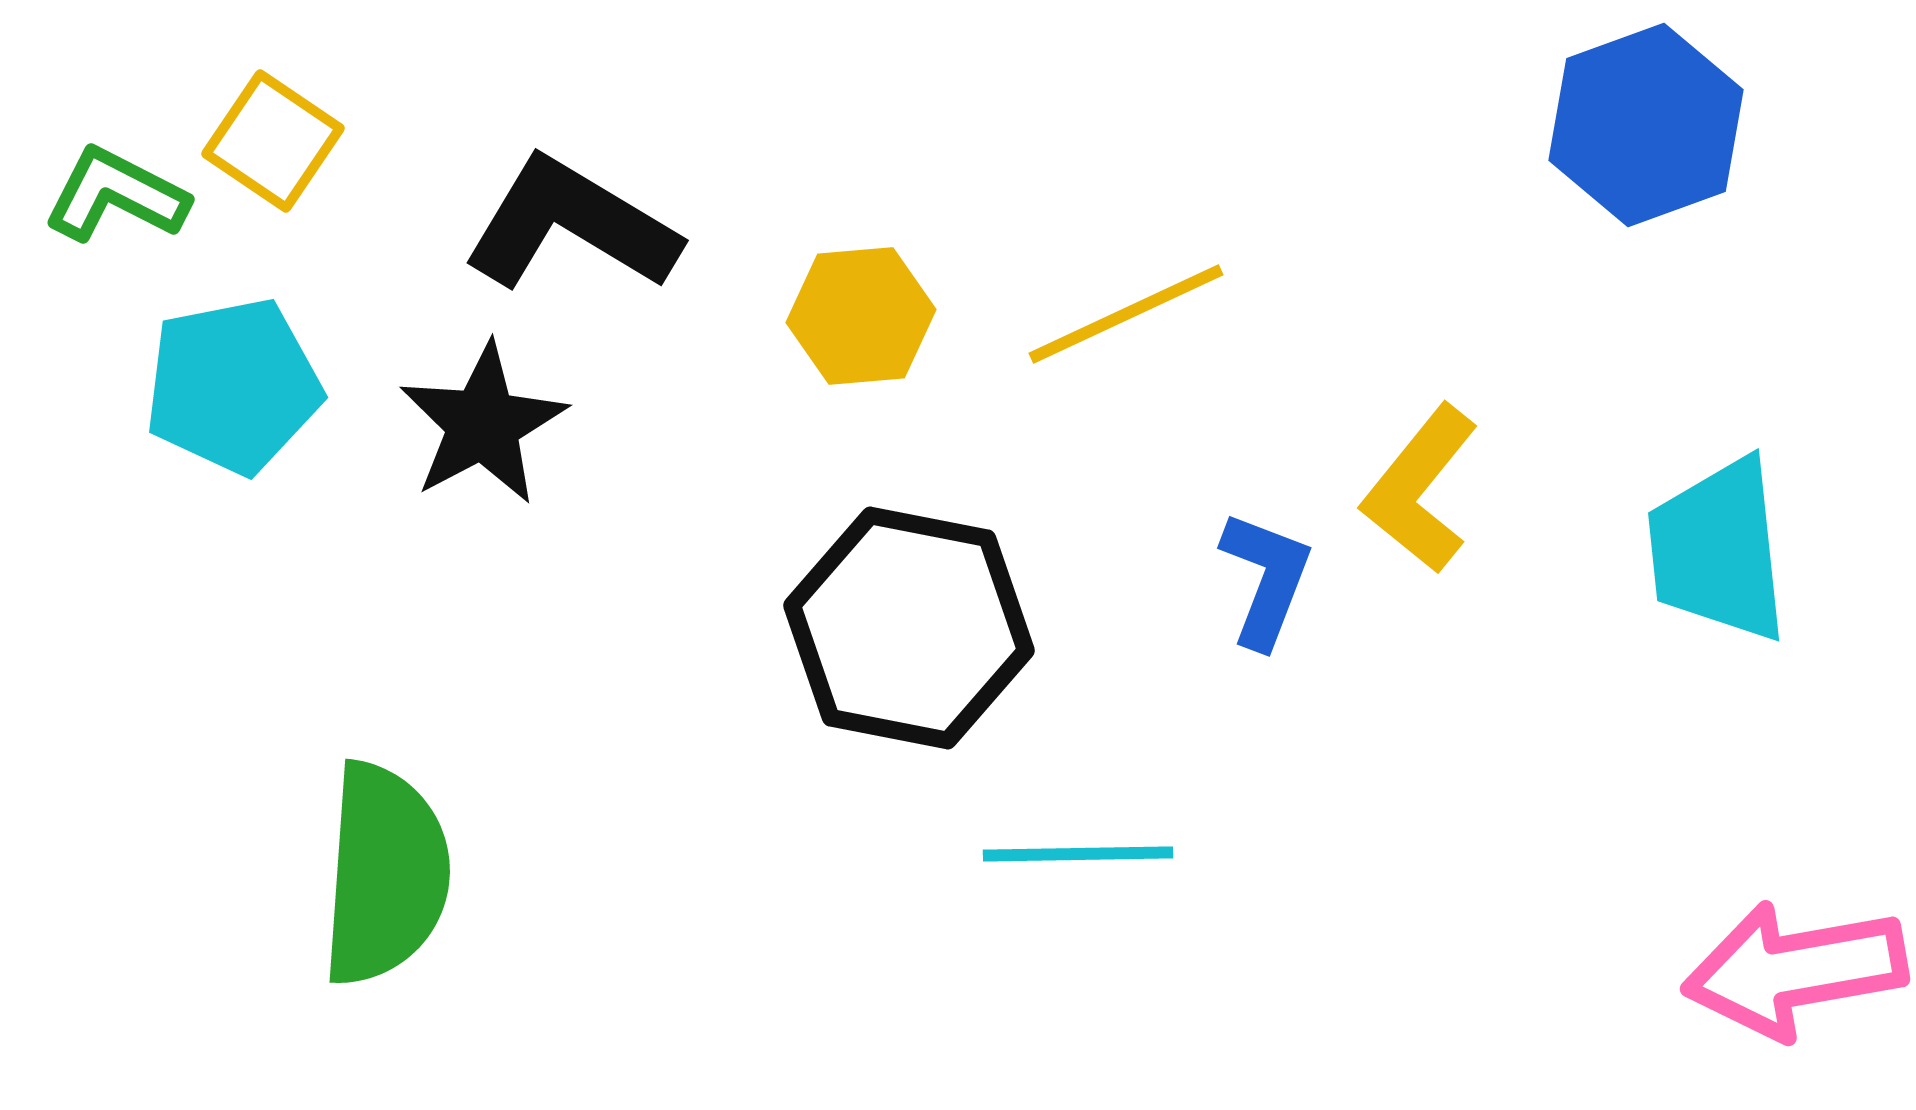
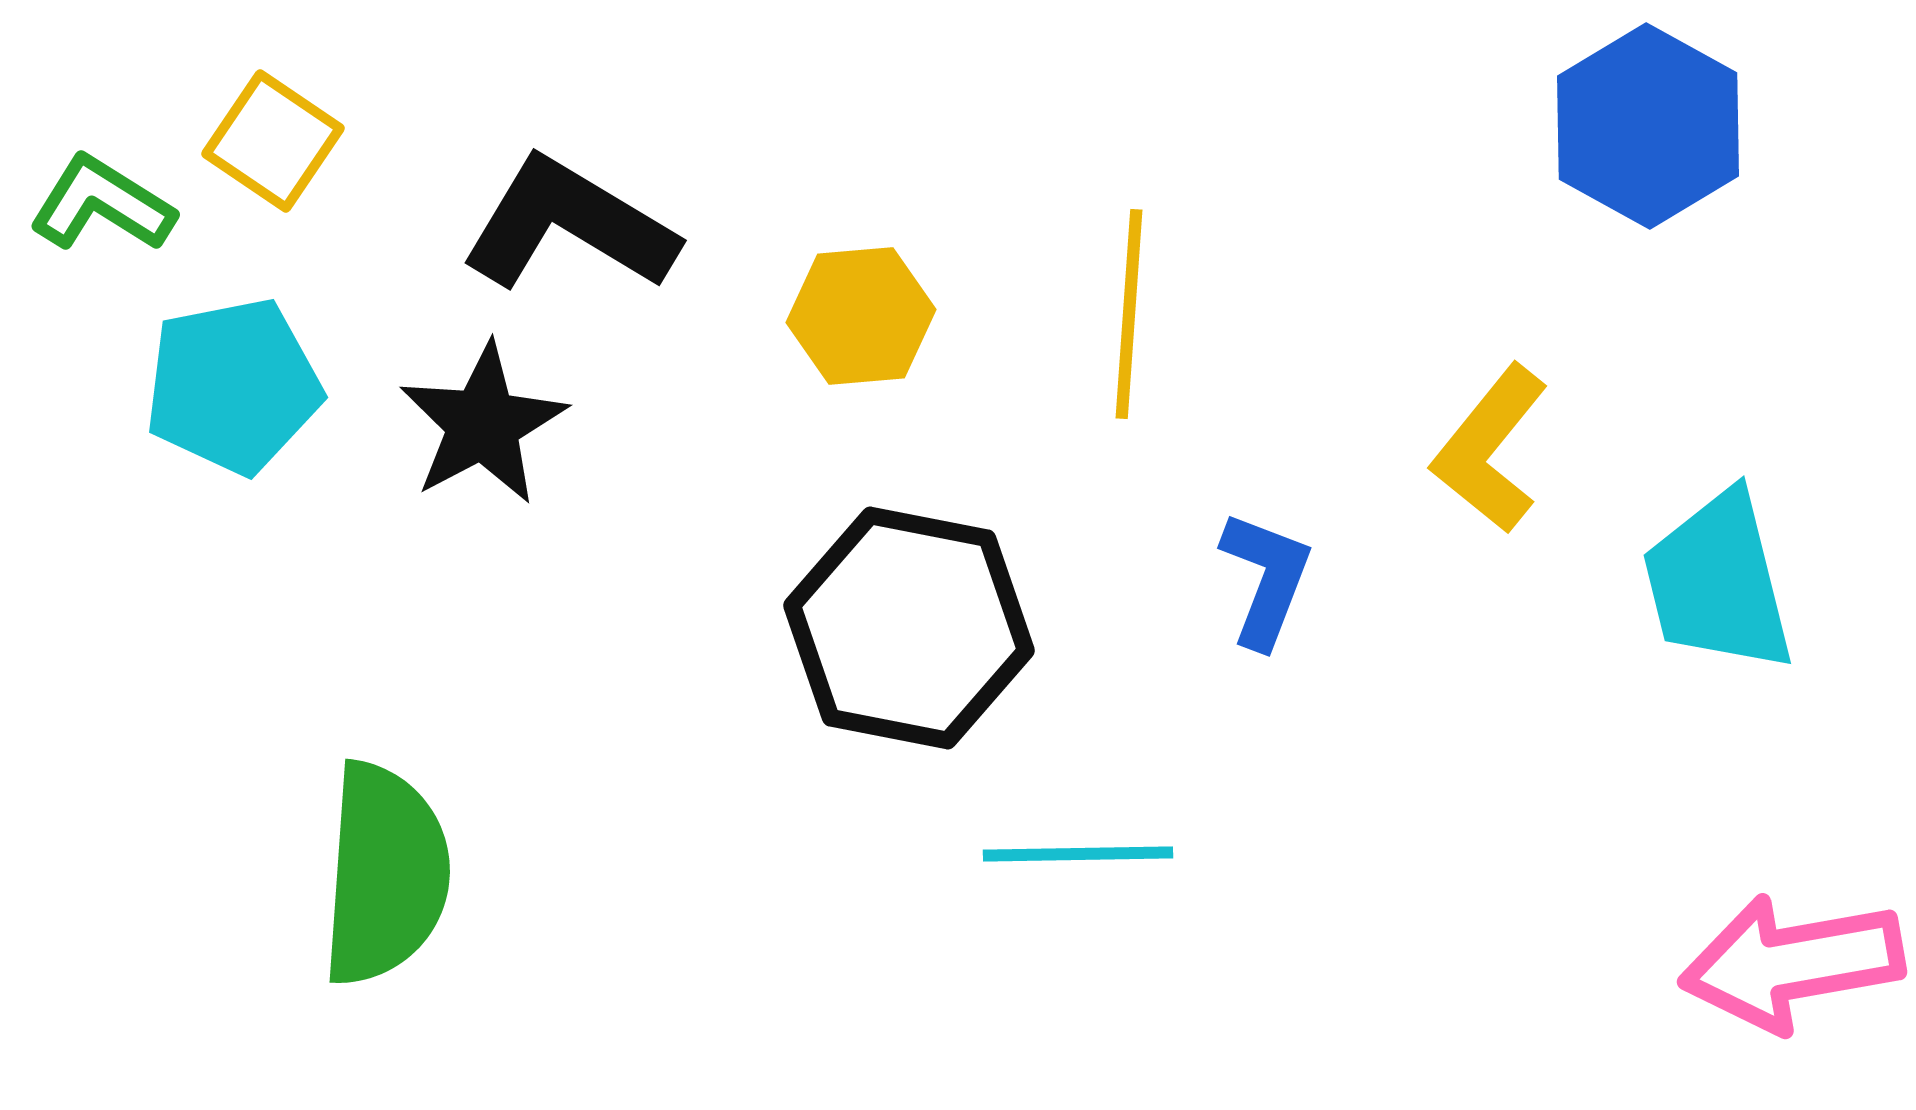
blue hexagon: moved 2 px right, 1 px down; rotated 11 degrees counterclockwise
green L-shape: moved 14 px left, 9 px down; rotated 5 degrees clockwise
black L-shape: moved 2 px left
yellow line: moved 3 px right; rotated 61 degrees counterclockwise
yellow L-shape: moved 70 px right, 40 px up
cyan trapezoid: moved 32 px down; rotated 8 degrees counterclockwise
pink arrow: moved 3 px left, 7 px up
